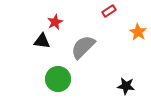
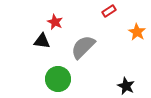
red star: rotated 21 degrees counterclockwise
orange star: moved 1 px left
black star: rotated 18 degrees clockwise
